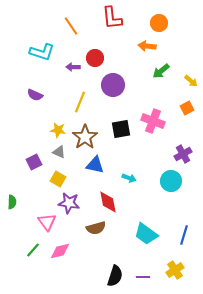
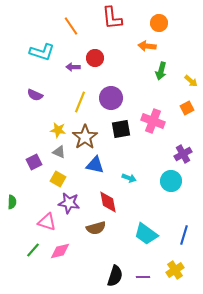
green arrow: rotated 36 degrees counterclockwise
purple circle: moved 2 px left, 13 px down
pink triangle: rotated 36 degrees counterclockwise
